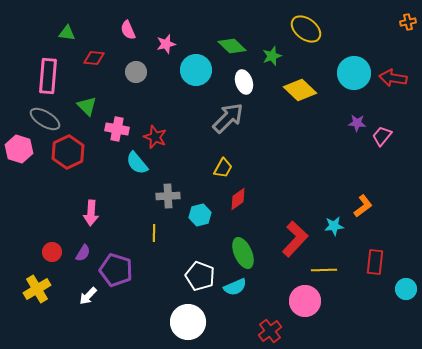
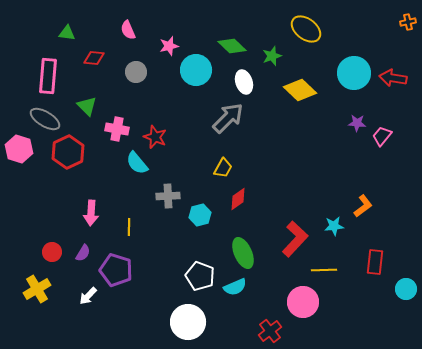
pink star at (166, 44): moved 3 px right, 2 px down
yellow line at (154, 233): moved 25 px left, 6 px up
pink circle at (305, 301): moved 2 px left, 1 px down
